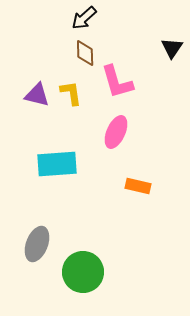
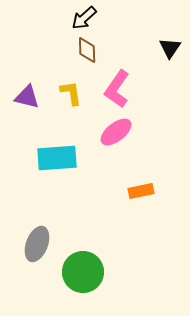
black triangle: moved 2 px left
brown diamond: moved 2 px right, 3 px up
pink L-shape: moved 7 px down; rotated 51 degrees clockwise
purple triangle: moved 10 px left, 2 px down
pink ellipse: rotated 28 degrees clockwise
cyan rectangle: moved 6 px up
orange rectangle: moved 3 px right, 5 px down; rotated 25 degrees counterclockwise
